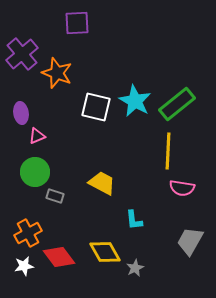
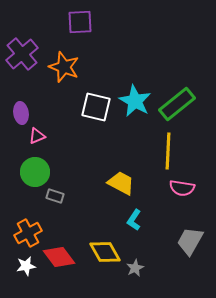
purple square: moved 3 px right, 1 px up
orange star: moved 7 px right, 6 px up
yellow trapezoid: moved 19 px right
cyan L-shape: rotated 40 degrees clockwise
white star: moved 2 px right
